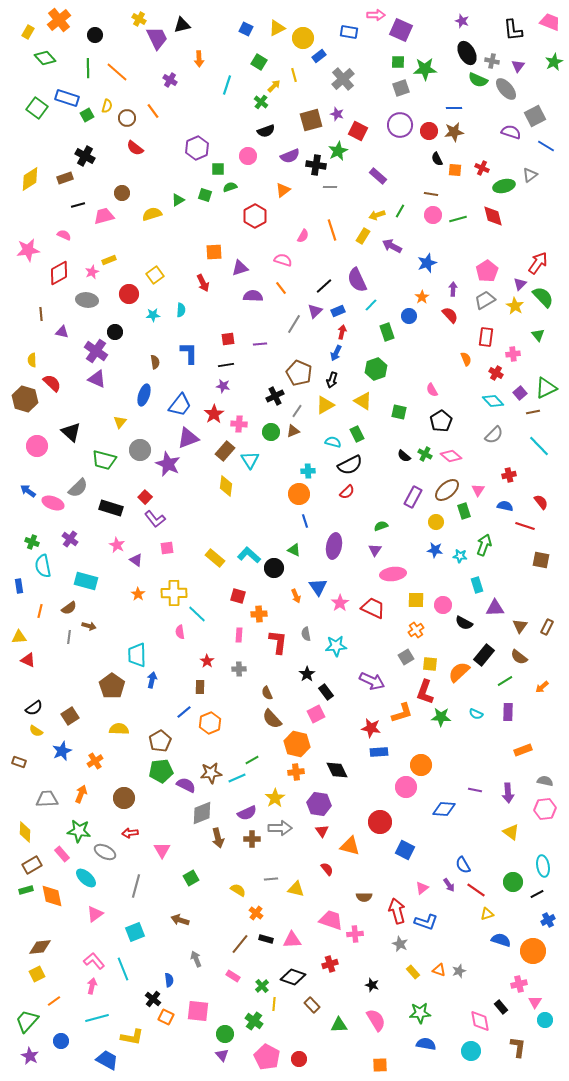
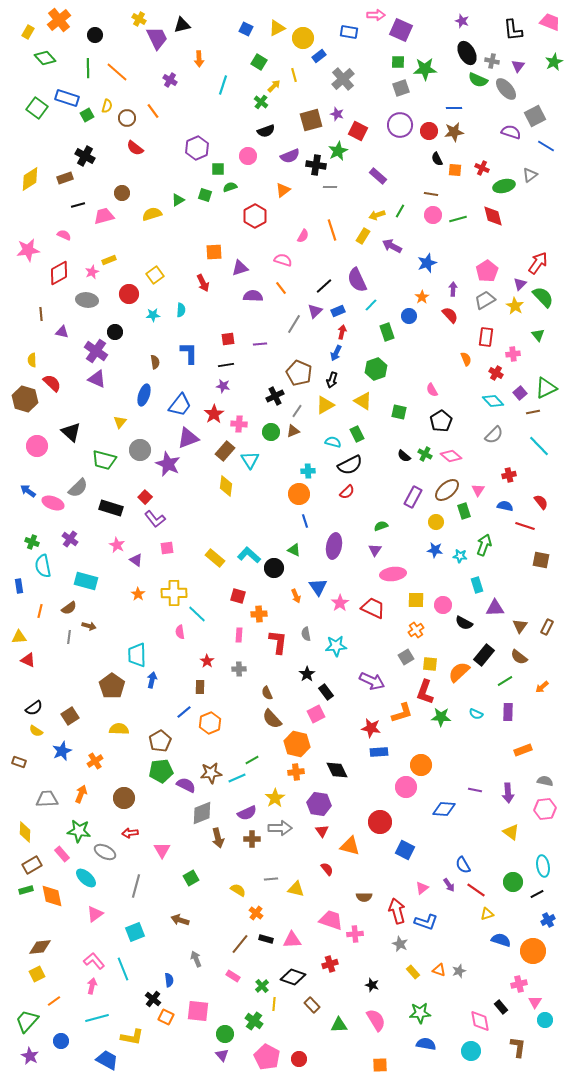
cyan line at (227, 85): moved 4 px left
